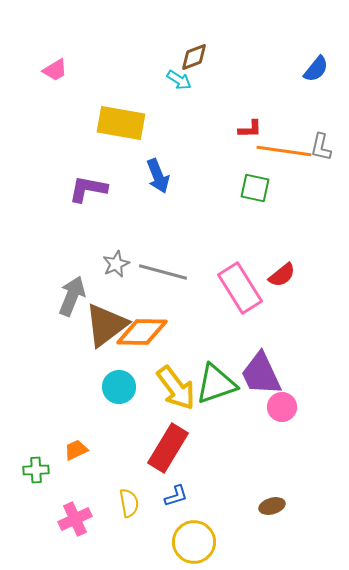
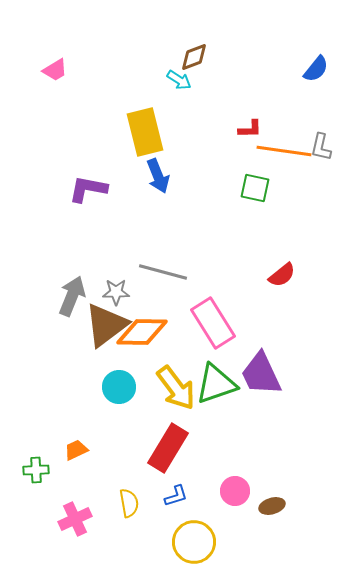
yellow rectangle: moved 24 px right, 9 px down; rotated 66 degrees clockwise
gray star: moved 28 px down; rotated 24 degrees clockwise
pink rectangle: moved 27 px left, 35 px down
pink circle: moved 47 px left, 84 px down
